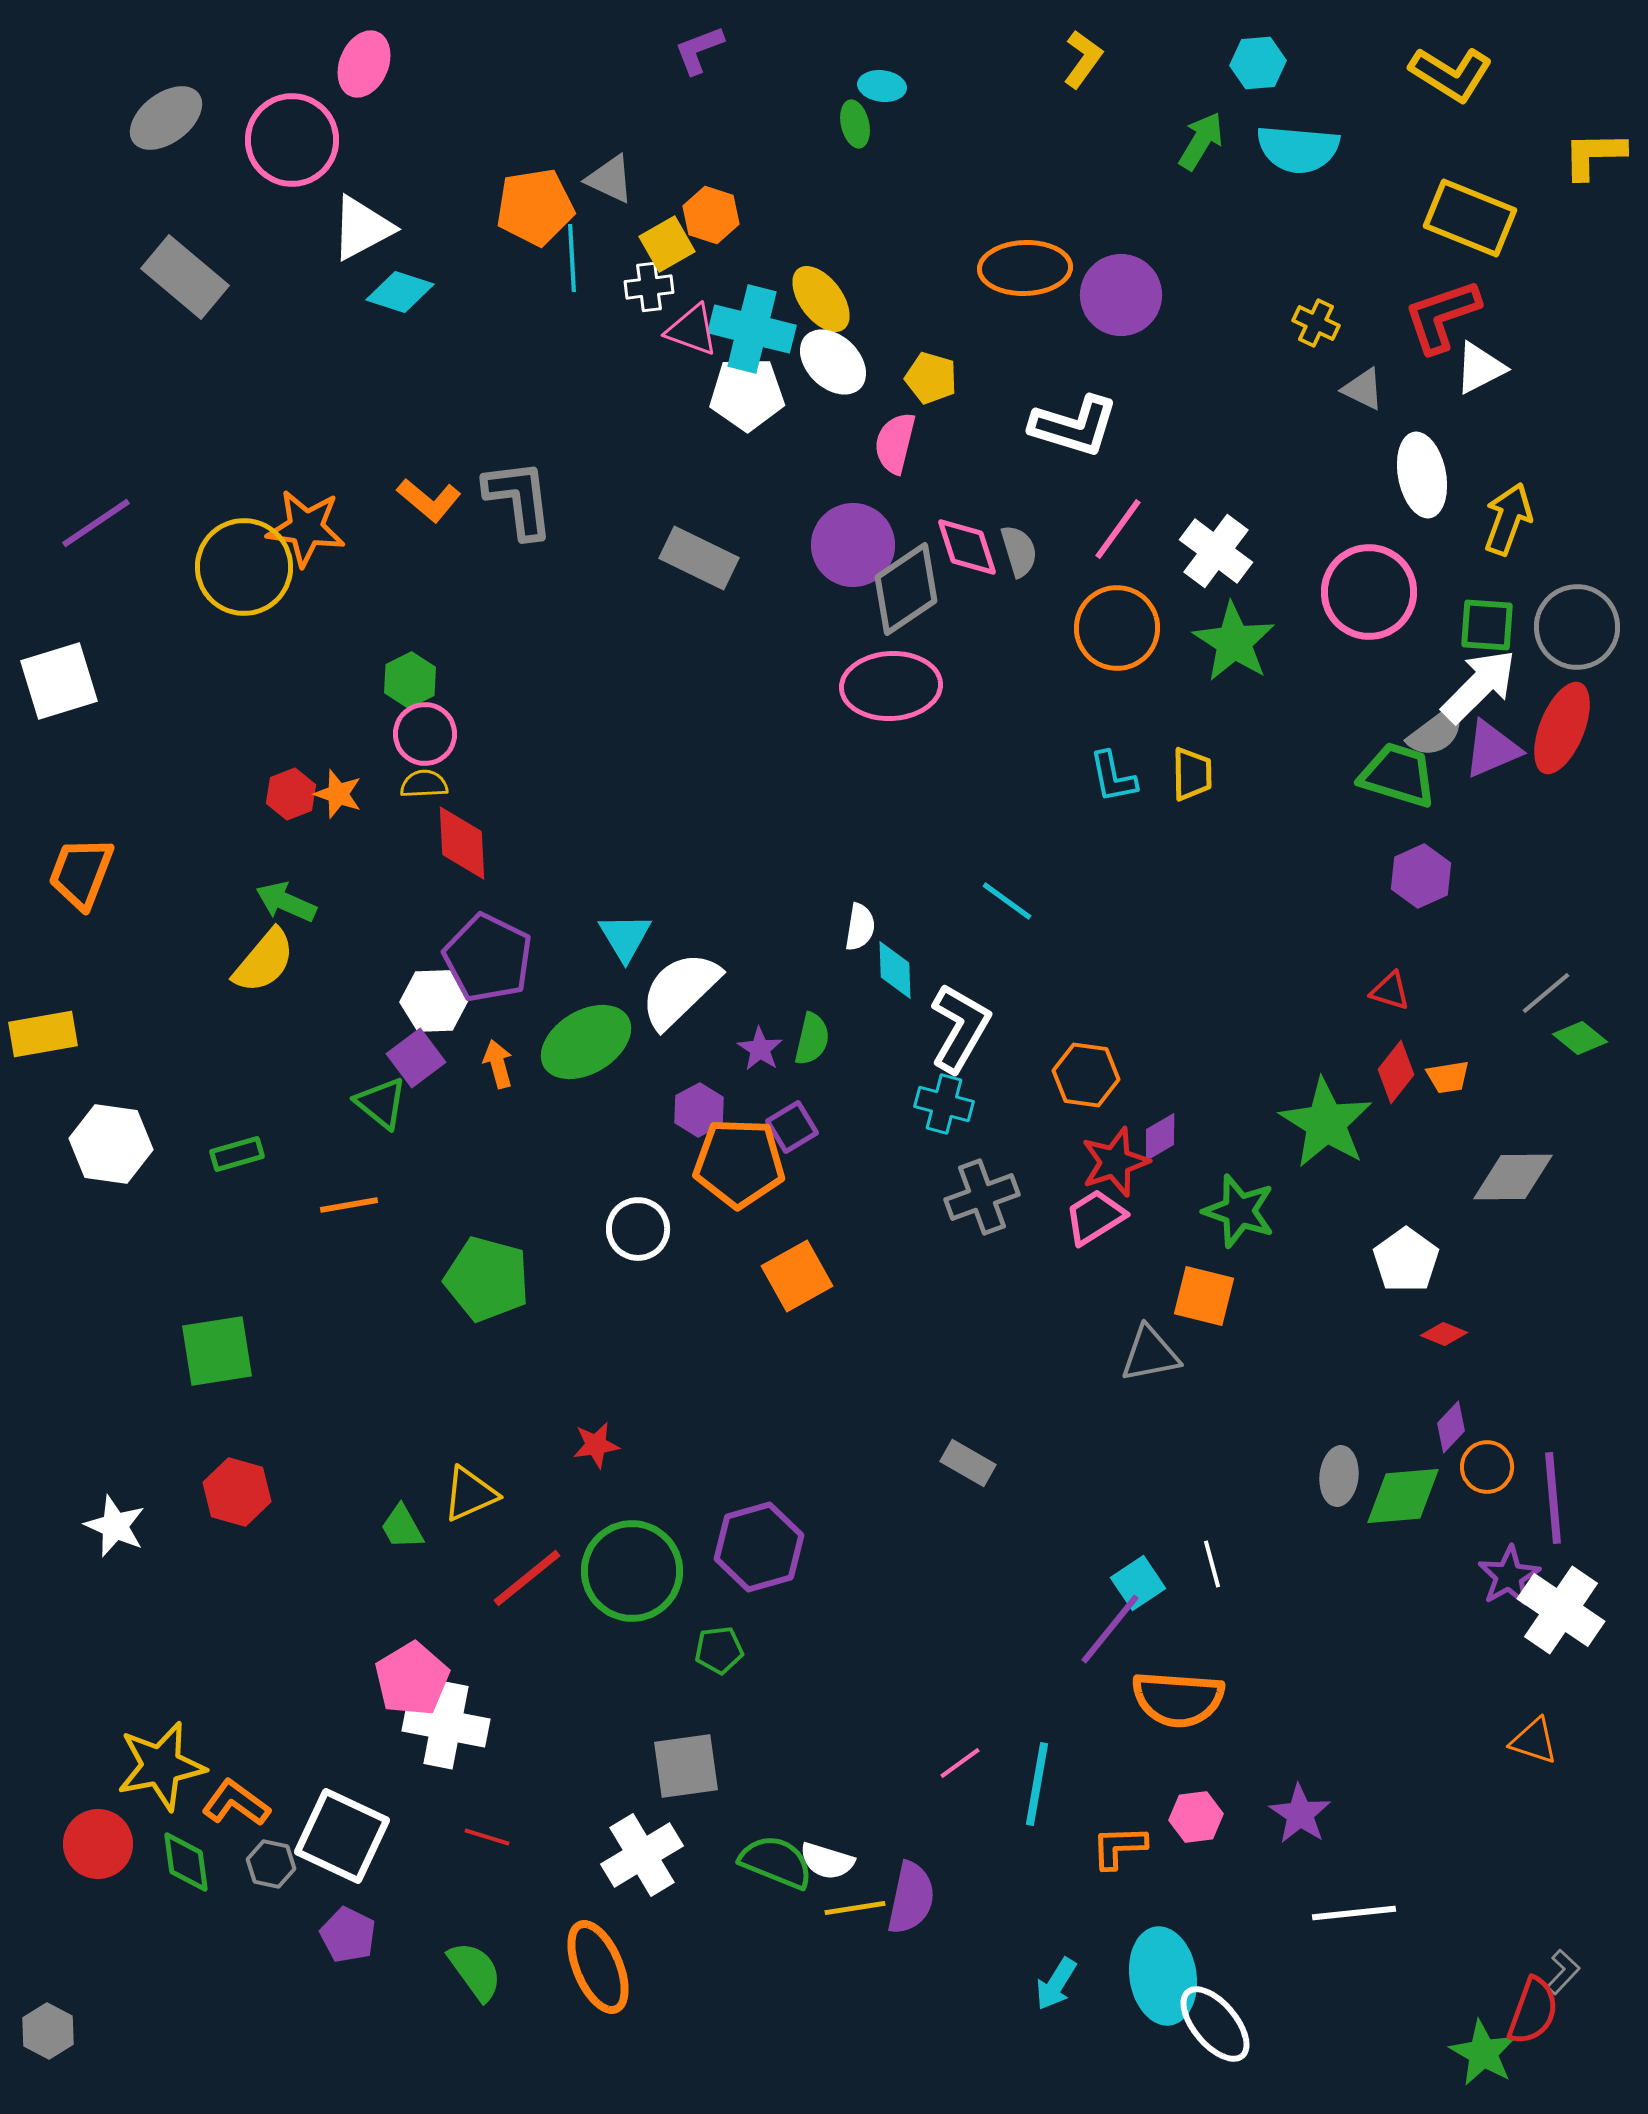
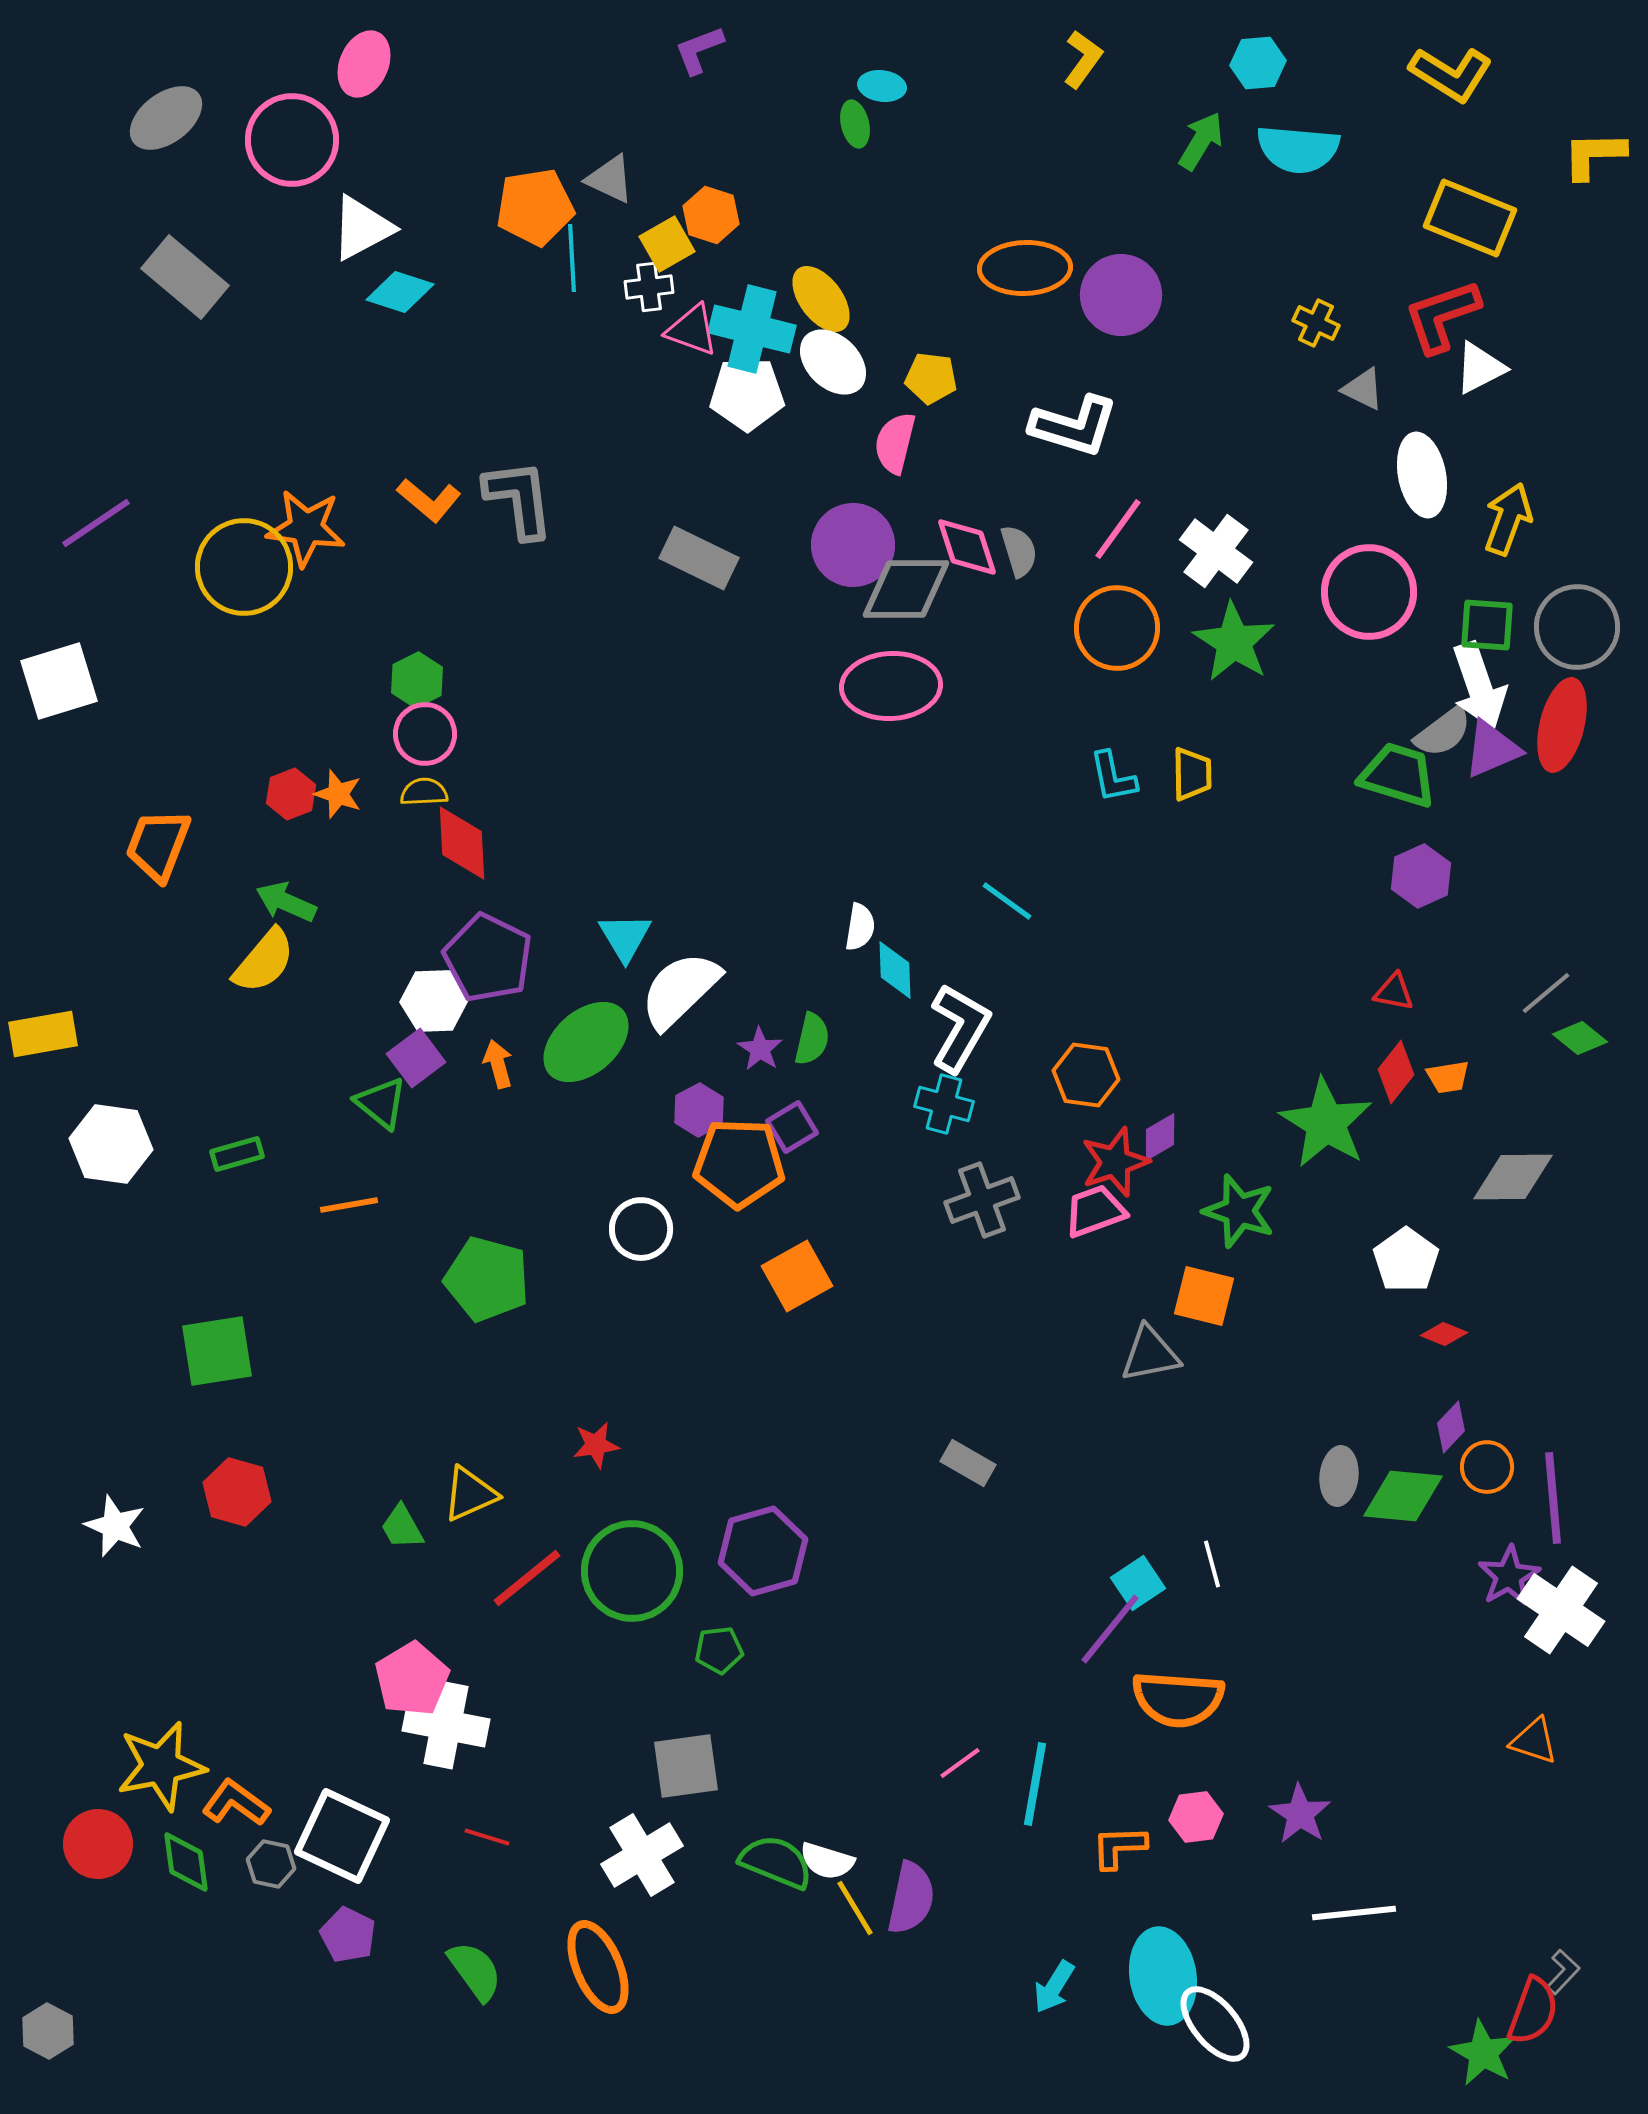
yellow pentagon at (931, 378): rotated 9 degrees counterclockwise
gray diamond at (906, 589): rotated 34 degrees clockwise
green hexagon at (410, 680): moved 7 px right
white arrow at (1479, 686): rotated 116 degrees clockwise
red ellipse at (1562, 728): moved 3 px up; rotated 8 degrees counterclockwise
gray semicircle at (1436, 732): moved 7 px right
yellow semicircle at (424, 784): moved 8 px down
orange trapezoid at (81, 873): moved 77 px right, 28 px up
red triangle at (1390, 991): moved 4 px right, 1 px down; rotated 6 degrees counterclockwise
green ellipse at (586, 1042): rotated 10 degrees counterclockwise
gray cross at (982, 1197): moved 3 px down
pink trapezoid at (1095, 1217): moved 6 px up; rotated 12 degrees clockwise
white circle at (638, 1229): moved 3 px right
green diamond at (1403, 1496): rotated 10 degrees clockwise
purple hexagon at (759, 1547): moved 4 px right, 4 px down
cyan line at (1037, 1784): moved 2 px left
yellow line at (855, 1908): rotated 68 degrees clockwise
cyan arrow at (1056, 1984): moved 2 px left, 3 px down
